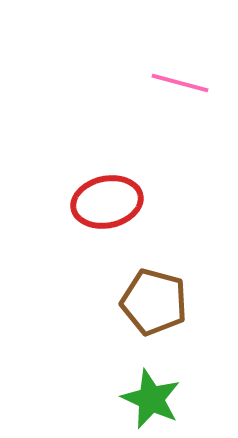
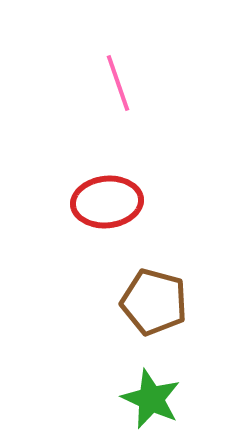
pink line: moved 62 px left; rotated 56 degrees clockwise
red ellipse: rotated 6 degrees clockwise
